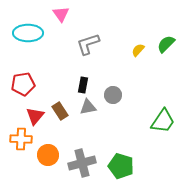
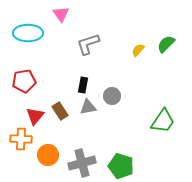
red pentagon: moved 1 px right, 3 px up
gray circle: moved 1 px left, 1 px down
